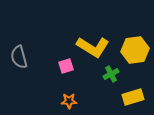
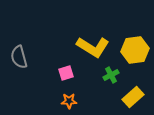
pink square: moved 7 px down
green cross: moved 1 px down
yellow rectangle: rotated 25 degrees counterclockwise
